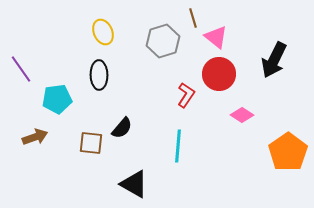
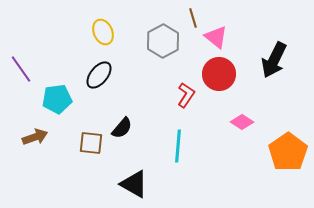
gray hexagon: rotated 12 degrees counterclockwise
black ellipse: rotated 40 degrees clockwise
pink diamond: moved 7 px down
